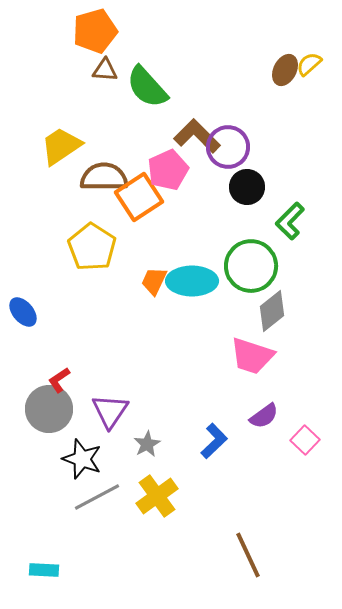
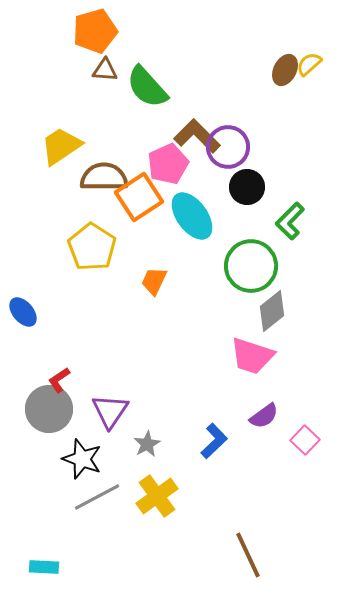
pink pentagon: moved 6 px up
cyan ellipse: moved 65 px up; rotated 54 degrees clockwise
cyan rectangle: moved 3 px up
